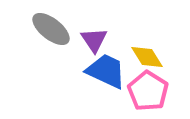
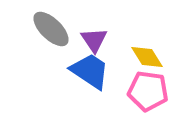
gray ellipse: rotated 6 degrees clockwise
blue trapezoid: moved 16 px left; rotated 9 degrees clockwise
pink pentagon: rotated 24 degrees counterclockwise
